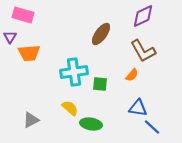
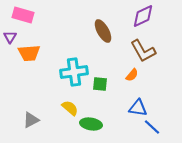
brown ellipse: moved 2 px right, 3 px up; rotated 65 degrees counterclockwise
